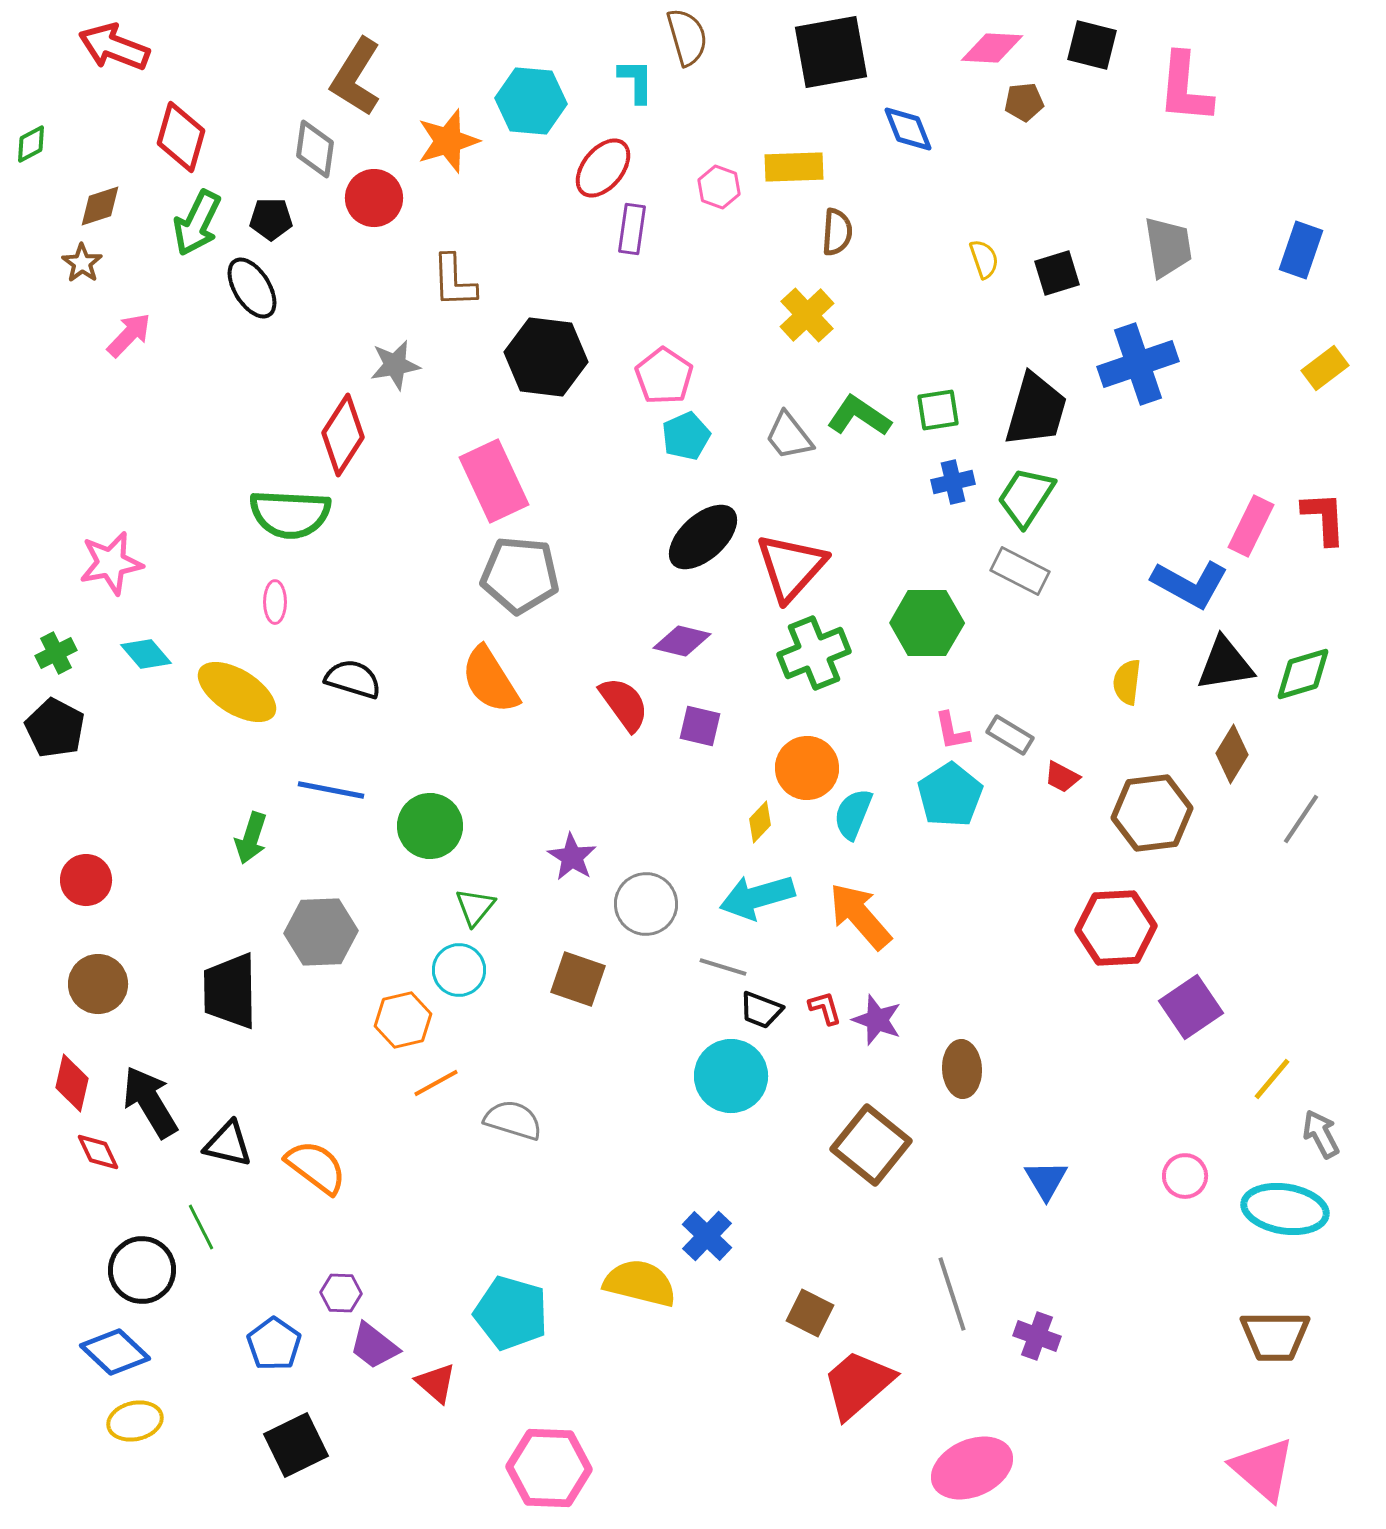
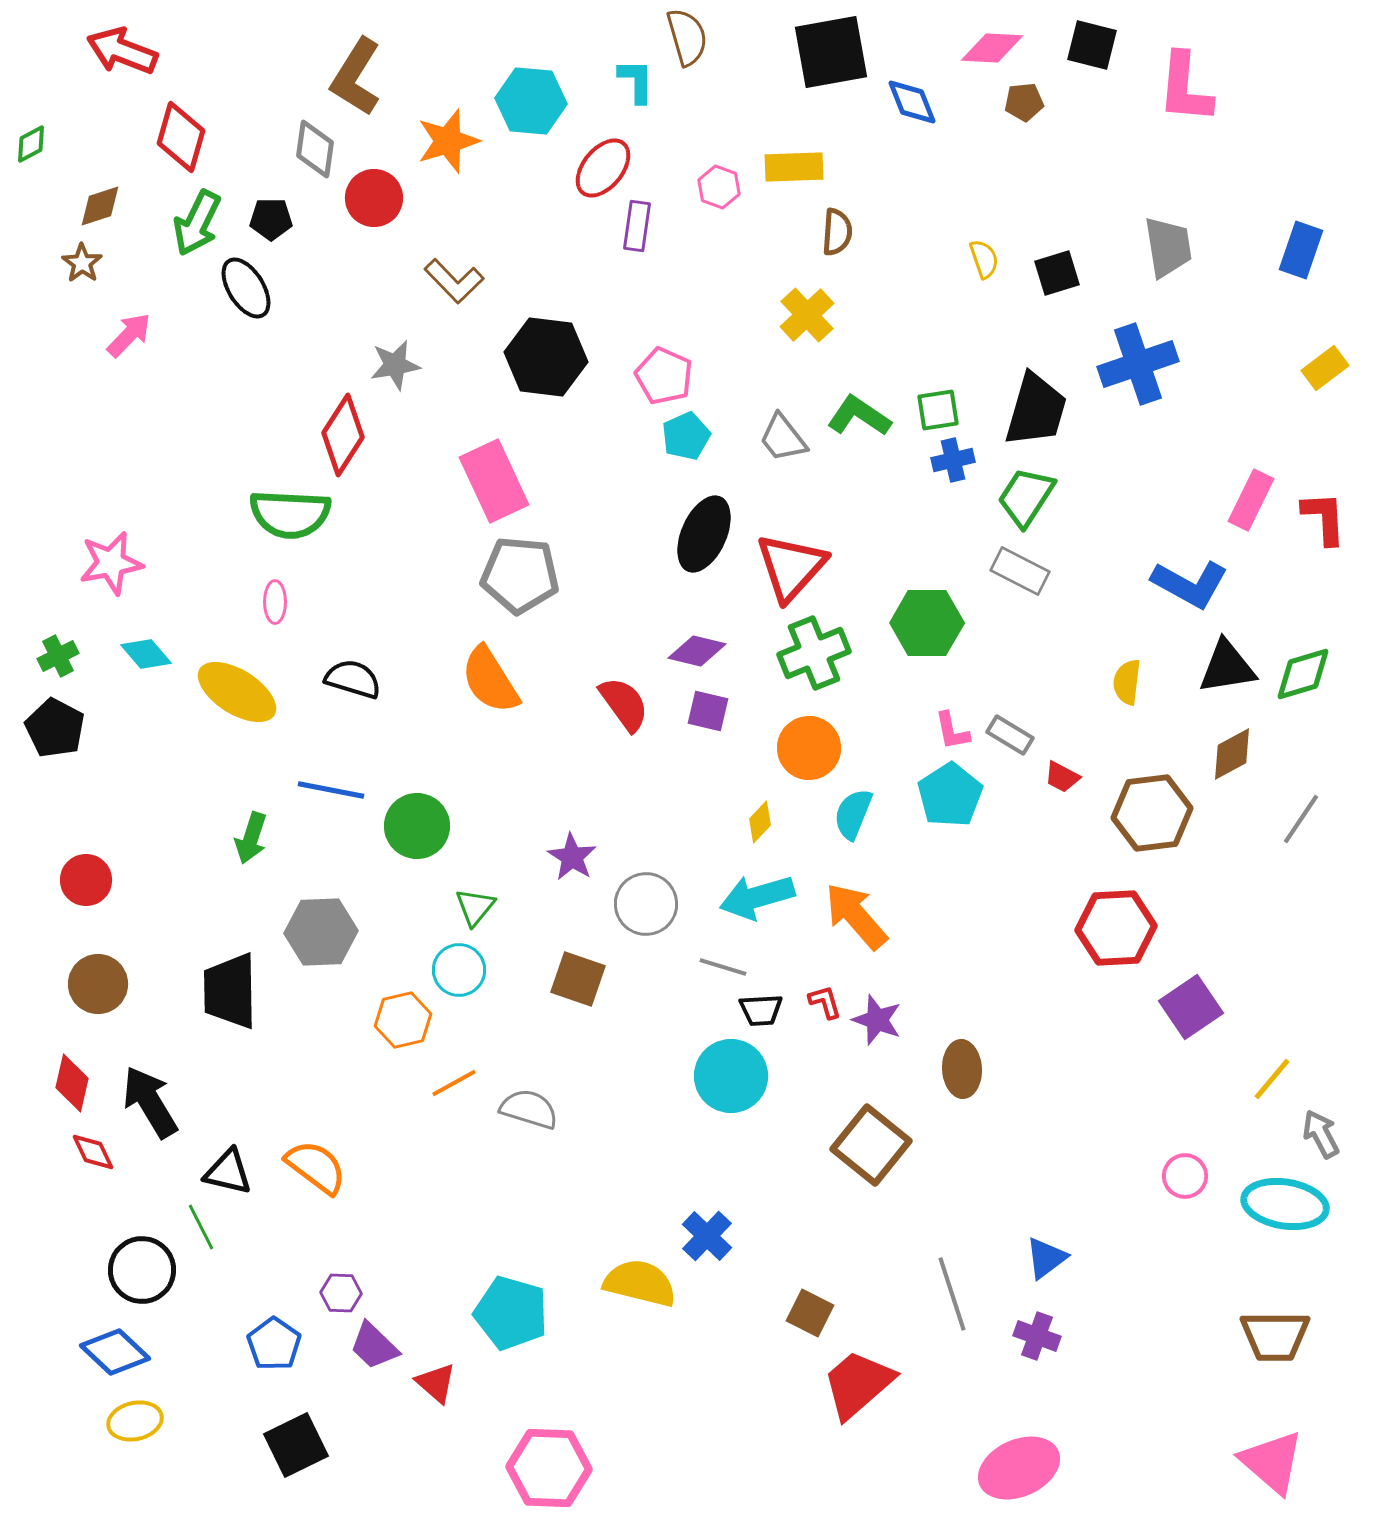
red arrow at (114, 47): moved 8 px right, 4 px down
blue diamond at (908, 129): moved 4 px right, 27 px up
purple rectangle at (632, 229): moved 5 px right, 3 px up
brown L-shape at (454, 281): rotated 42 degrees counterclockwise
black ellipse at (252, 288): moved 6 px left
pink pentagon at (664, 376): rotated 10 degrees counterclockwise
gray trapezoid at (789, 436): moved 6 px left, 2 px down
blue cross at (953, 482): moved 22 px up
pink rectangle at (1251, 526): moved 26 px up
black ellipse at (703, 537): moved 1 px right, 3 px up; rotated 24 degrees counterclockwise
purple diamond at (682, 641): moved 15 px right, 10 px down
green cross at (56, 653): moved 2 px right, 3 px down
black triangle at (1225, 664): moved 2 px right, 3 px down
purple square at (700, 726): moved 8 px right, 15 px up
brown diamond at (1232, 754): rotated 30 degrees clockwise
orange circle at (807, 768): moved 2 px right, 20 px up
green circle at (430, 826): moved 13 px left
orange arrow at (860, 916): moved 4 px left
red L-shape at (825, 1008): moved 6 px up
black trapezoid at (761, 1010): rotated 24 degrees counterclockwise
orange line at (436, 1083): moved 18 px right
gray semicircle at (513, 1120): moved 16 px right, 11 px up
black triangle at (228, 1144): moved 28 px down
red diamond at (98, 1152): moved 5 px left
blue triangle at (1046, 1180): moved 78 px down; rotated 24 degrees clockwise
cyan ellipse at (1285, 1209): moved 5 px up
purple trapezoid at (374, 1346): rotated 6 degrees clockwise
pink ellipse at (972, 1468): moved 47 px right
pink triangle at (1263, 1469): moved 9 px right, 7 px up
